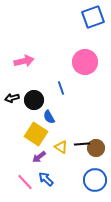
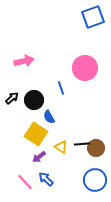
pink circle: moved 6 px down
black arrow: rotated 152 degrees clockwise
